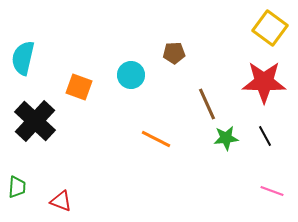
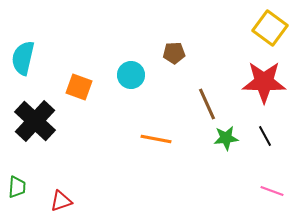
orange line: rotated 16 degrees counterclockwise
red triangle: rotated 40 degrees counterclockwise
